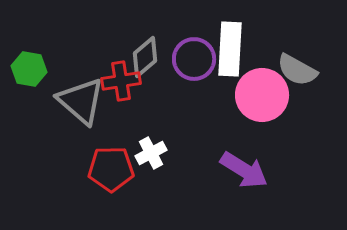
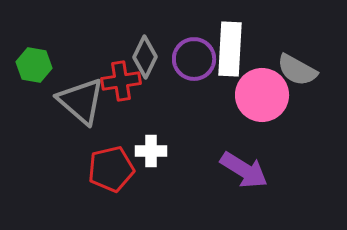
gray diamond: rotated 24 degrees counterclockwise
green hexagon: moved 5 px right, 4 px up
white cross: moved 2 px up; rotated 28 degrees clockwise
red pentagon: rotated 12 degrees counterclockwise
